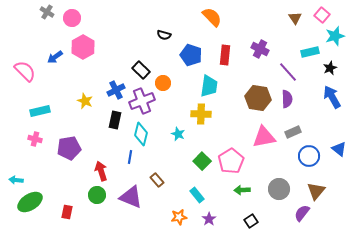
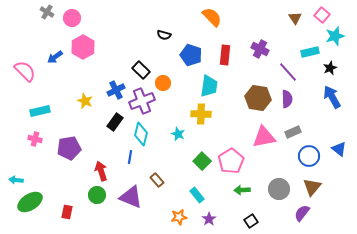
black rectangle at (115, 120): moved 2 px down; rotated 24 degrees clockwise
brown triangle at (316, 191): moved 4 px left, 4 px up
